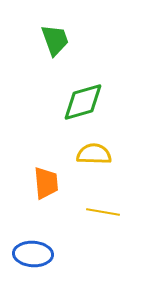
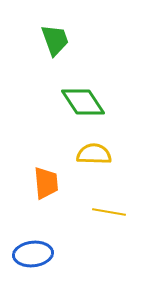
green diamond: rotated 72 degrees clockwise
yellow line: moved 6 px right
blue ellipse: rotated 9 degrees counterclockwise
